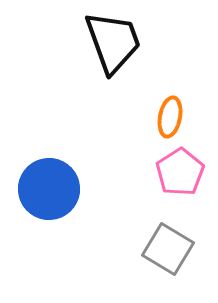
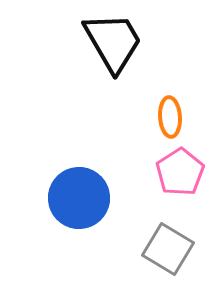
black trapezoid: rotated 10 degrees counterclockwise
orange ellipse: rotated 15 degrees counterclockwise
blue circle: moved 30 px right, 9 px down
